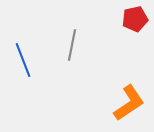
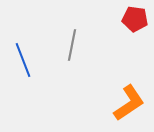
red pentagon: rotated 20 degrees clockwise
